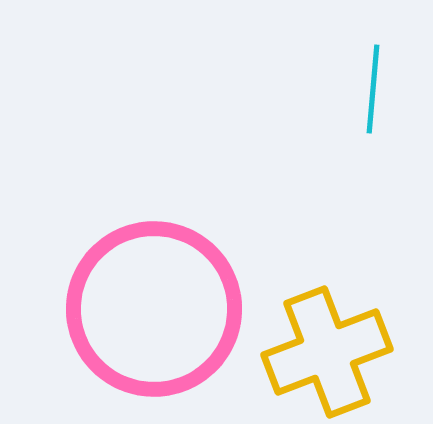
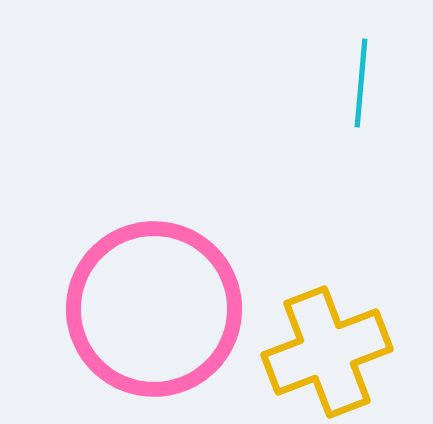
cyan line: moved 12 px left, 6 px up
